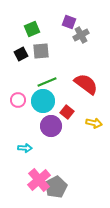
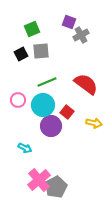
cyan circle: moved 4 px down
cyan arrow: rotated 24 degrees clockwise
